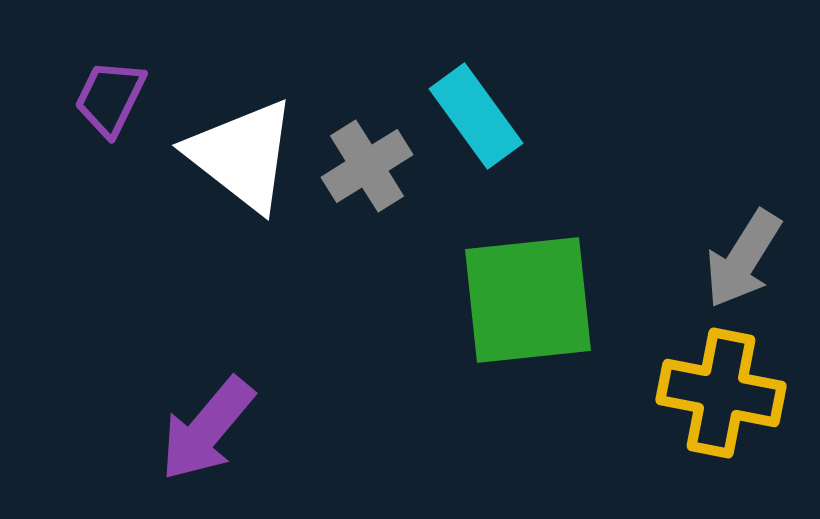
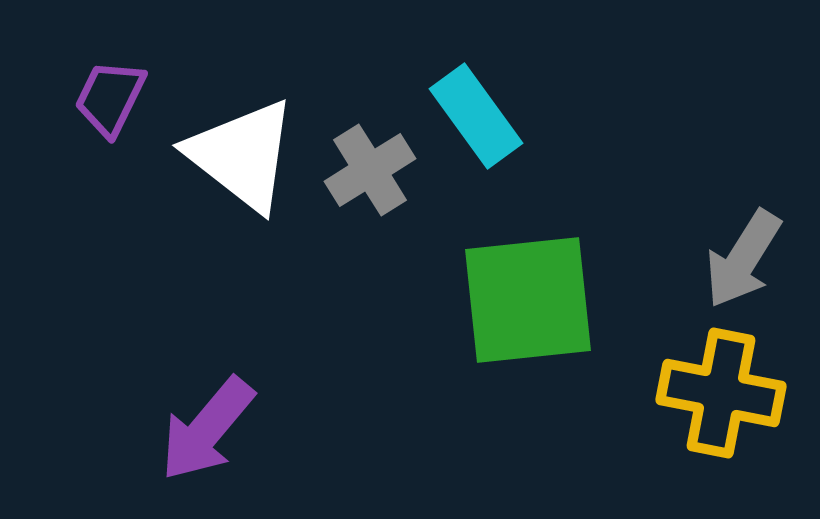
gray cross: moved 3 px right, 4 px down
